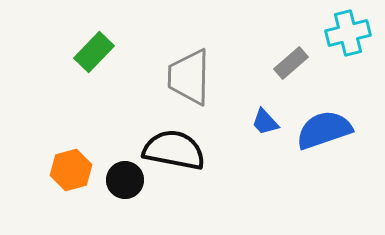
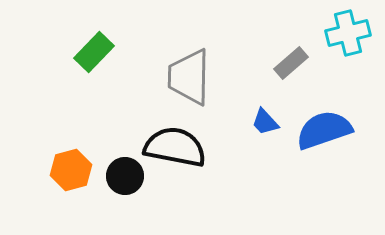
black semicircle: moved 1 px right, 3 px up
black circle: moved 4 px up
